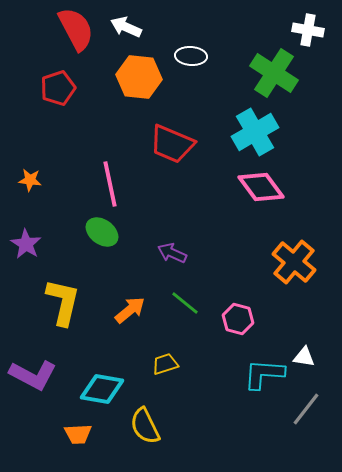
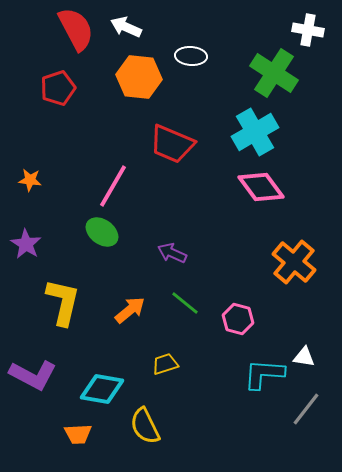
pink line: moved 3 px right, 2 px down; rotated 42 degrees clockwise
